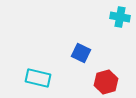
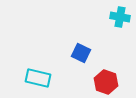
red hexagon: rotated 25 degrees counterclockwise
